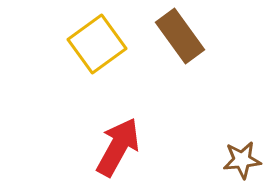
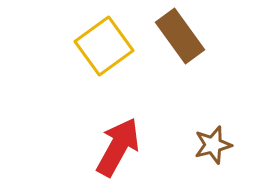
yellow square: moved 7 px right, 2 px down
brown star: moved 29 px left, 15 px up; rotated 9 degrees counterclockwise
